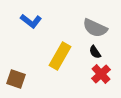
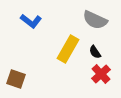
gray semicircle: moved 8 px up
yellow rectangle: moved 8 px right, 7 px up
